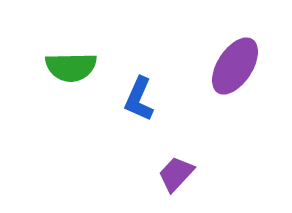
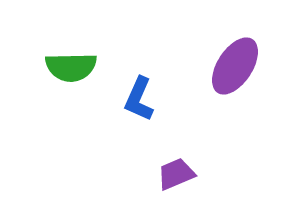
purple trapezoid: rotated 24 degrees clockwise
